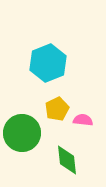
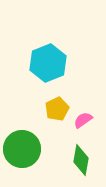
pink semicircle: rotated 42 degrees counterclockwise
green circle: moved 16 px down
green diamond: moved 14 px right; rotated 16 degrees clockwise
